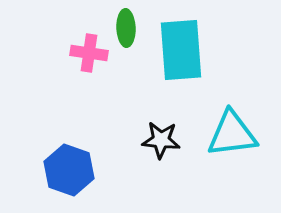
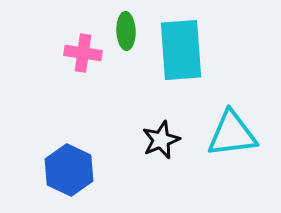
green ellipse: moved 3 px down
pink cross: moved 6 px left
black star: rotated 27 degrees counterclockwise
blue hexagon: rotated 6 degrees clockwise
